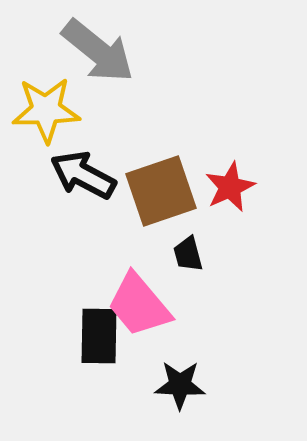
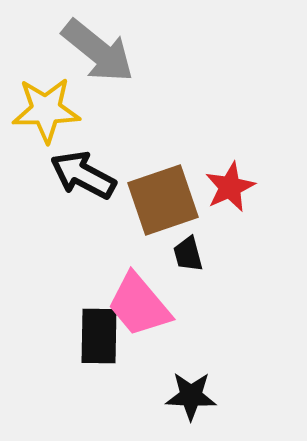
brown square: moved 2 px right, 9 px down
black star: moved 11 px right, 11 px down
